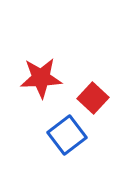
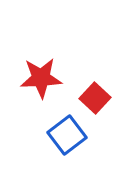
red square: moved 2 px right
